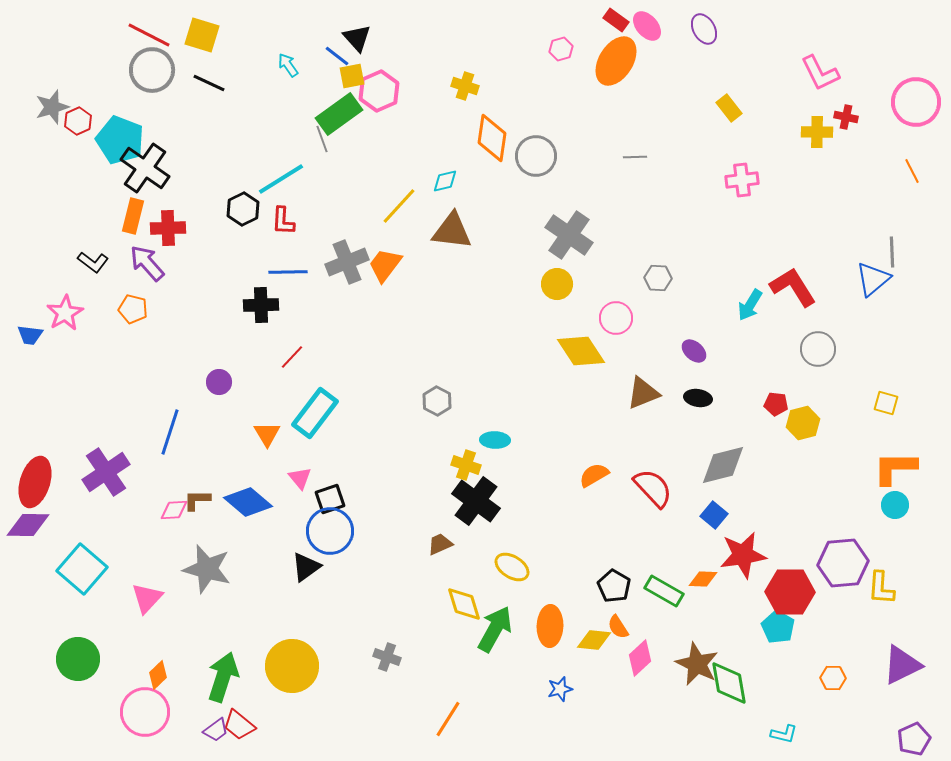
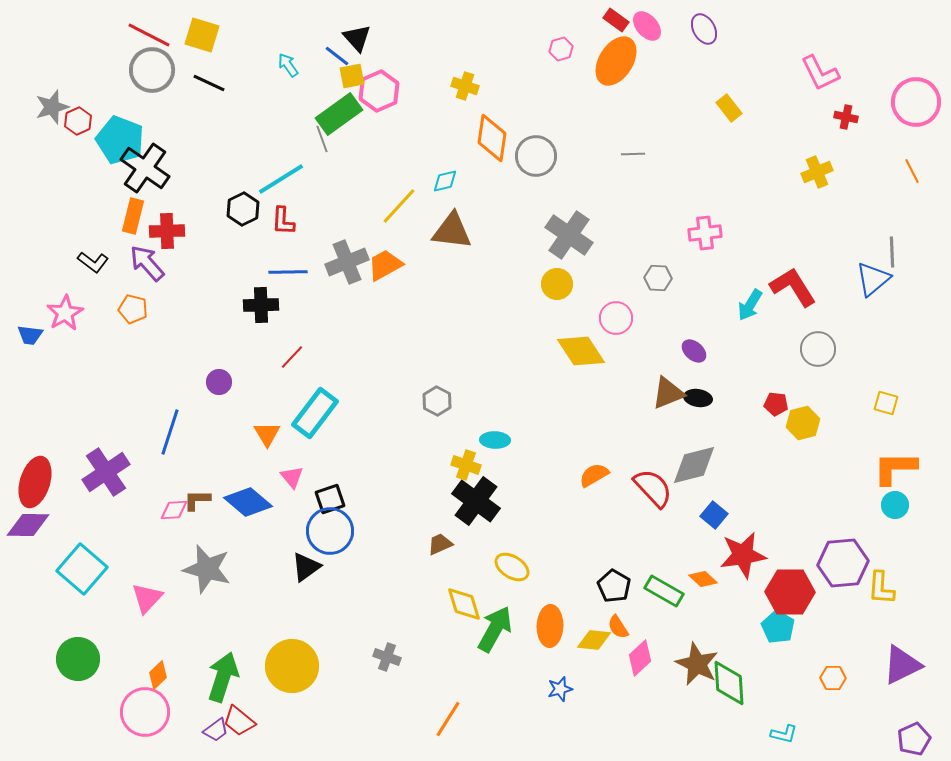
yellow cross at (817, 132): moved 40 px down; rotated 24 degrees counterclockwise
gray line at (635, 157): moved 2 px left, 3 px up
pink cross at (742, 180): moved 37 px left, 53 px down
red cross at (168, 228): moved 1 px left, 3 px down
orange trapezoid at (385, 265): rotated 24 degrees clockwise
brown triangle at (643, 393): moved 25 px right
gray diamond at (723, 465): moved 29 px left
pink triangle at (300, 478): moved 8 px left, 1 px up
orange diamond at (703, 579): rotated 40 degrees clockwise
green diamond at (729, 683): rotated 6 degrees clockwise
red trapezoid at (239, 725): moved 4 px up
